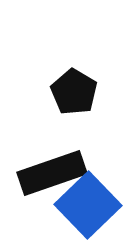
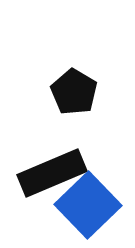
black rectangle: rotated 4 degrees counterclockwise
